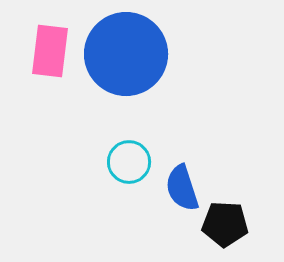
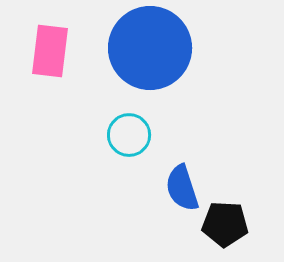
blue circle: moved 24 px right, 6 px up
cyan circle: moved 27 px up
